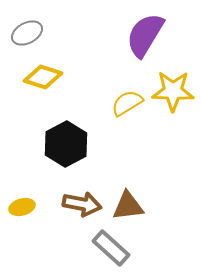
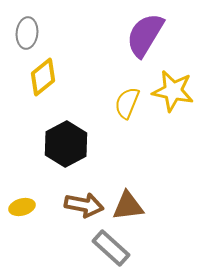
gray ellipse: rotated 56 degrees counterclockwise
yellow diamond: rotated 57 degrees counterclockwise
yellow star: rotated 9 degrees clockwise
yellow semicircle: rotated 36 degrees counterclockwise
brown arrow: moved 2 px right, 1 px down
